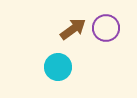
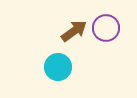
brown arrow: moved 1 px right, 2 px down
